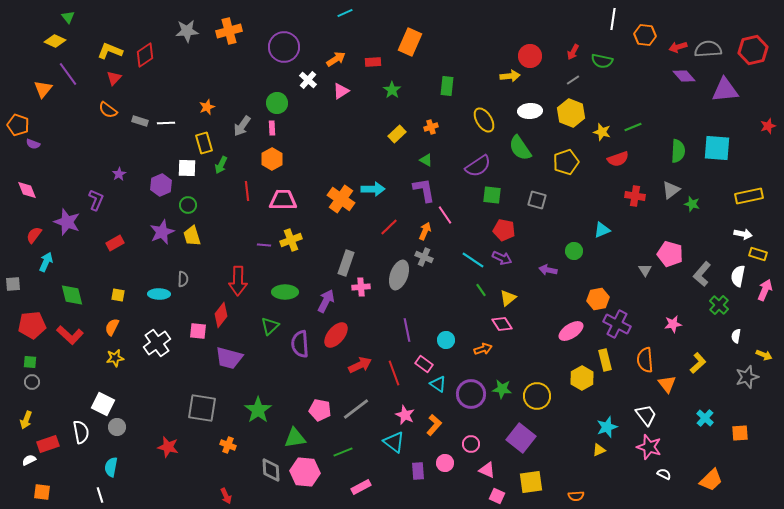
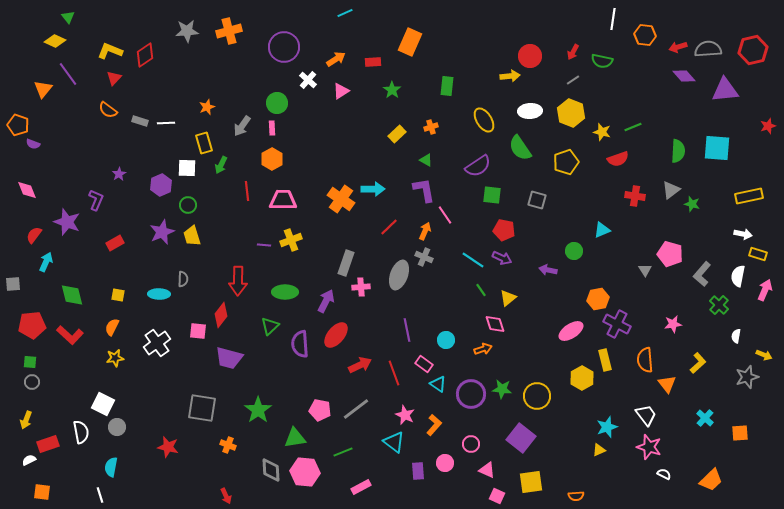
pink diamond at (502, 324): moved 7 px left; rotated 15 degrees clockwise
